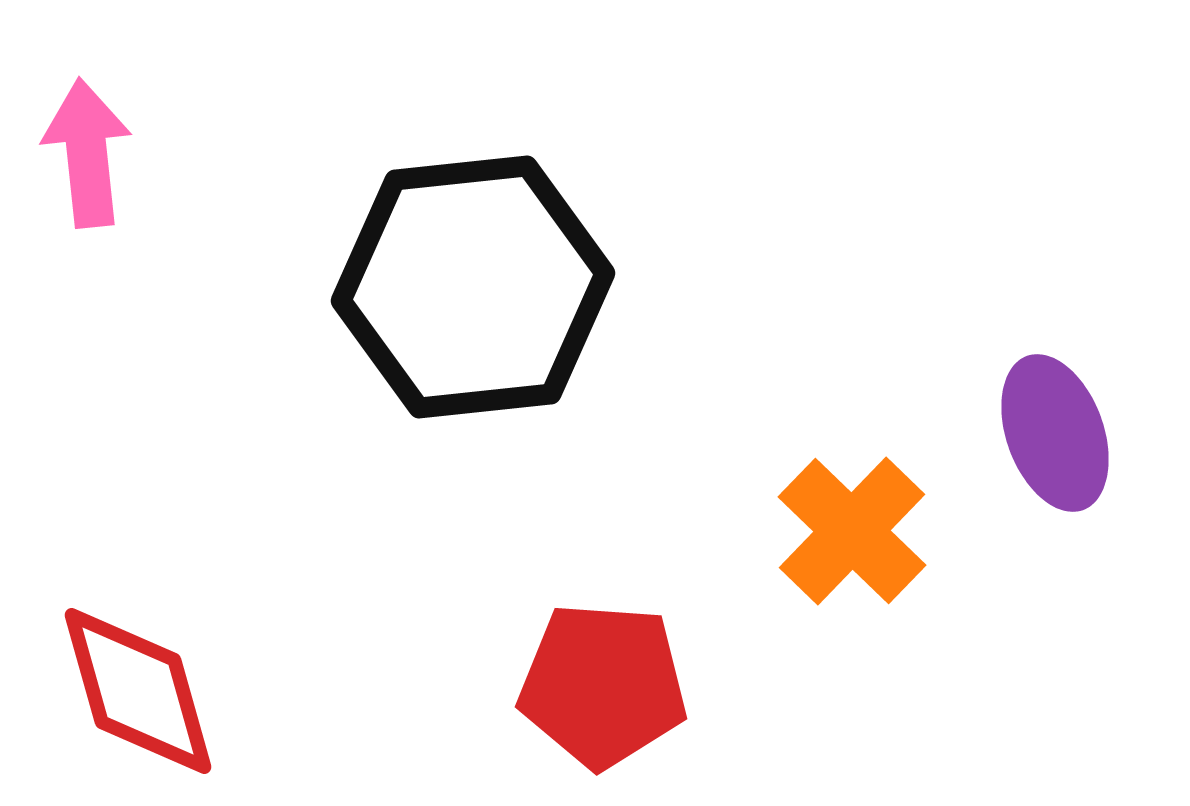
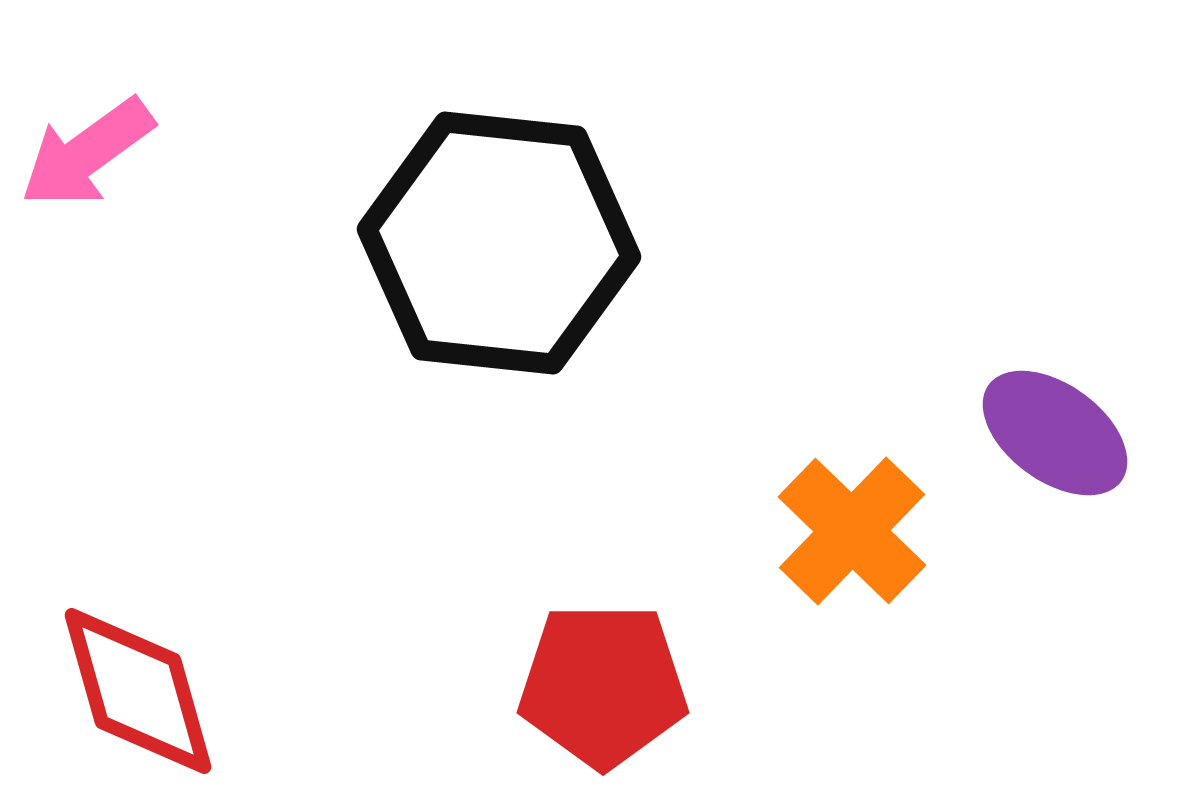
pink arrow: rotated 120 degrees counterclockwise
black hexagon: moved 26 px right, 44 px up; rotated 12 degrees clockwise
purple ellipse: rotated 34 degrees counterclockwise
red pentagon: rotated 4 degrees counterclockwise
